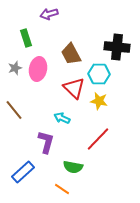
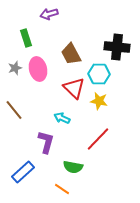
pink ellipse: rotated 25 degrees counterclockwise
